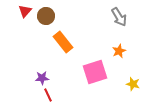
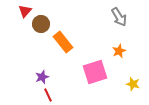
brown circle: moved 5 px left, 8 px down
purple star: moved 1 px up; rotated 16 degrees counterclockwise
